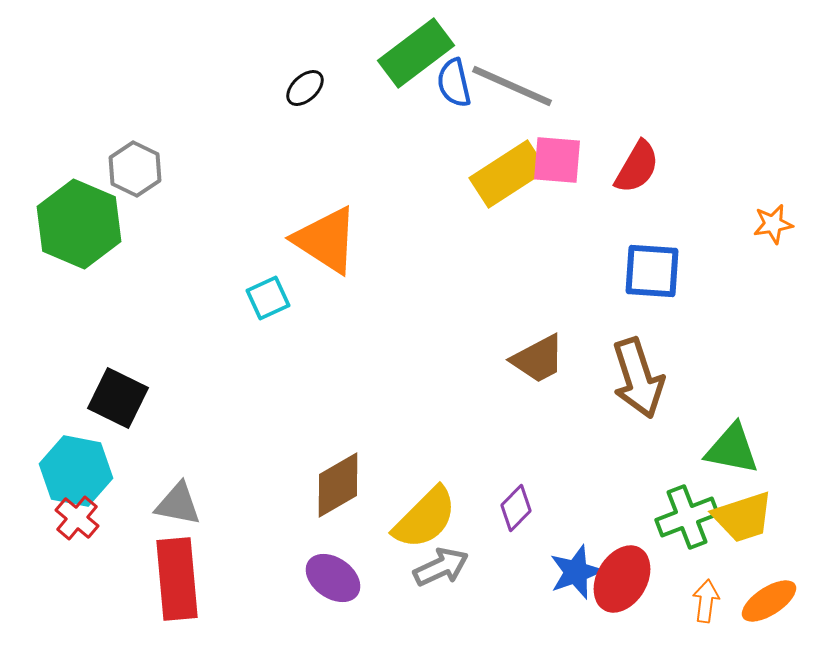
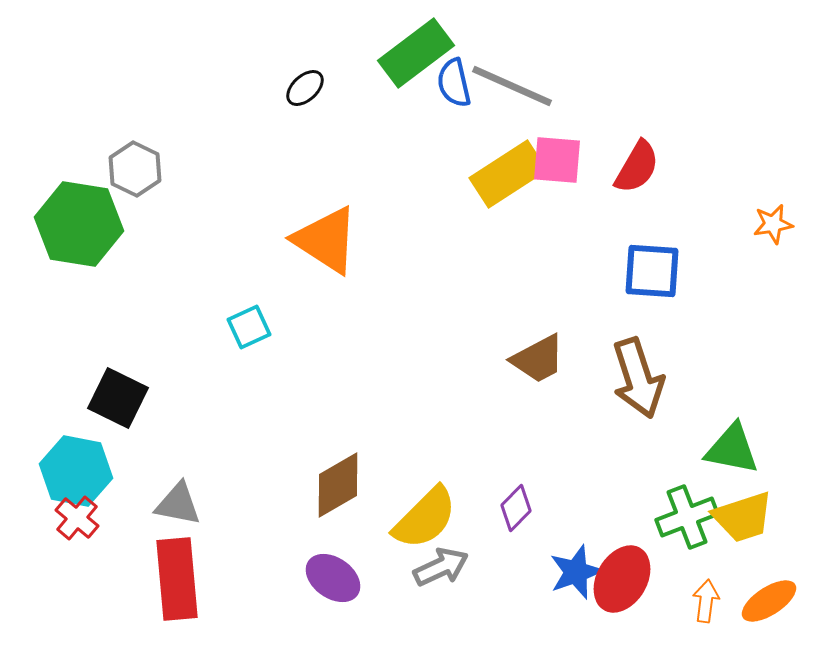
green hexagon: rotated 14 degrees counterclockwise
cyan square: moved 19 px left, 29 px down
